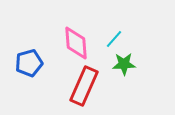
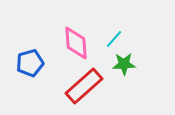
blue pentagon: moved 1 px right
red rectangle: rotated 24 degrees clockwise
